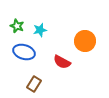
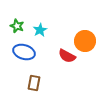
cyan star: rotated 16 degrees counterclockwise
red semicircle: moved 5 px right, 6 px up
brown rectangle: moved 1 px up; rotated 21 degrees counterclockwise
